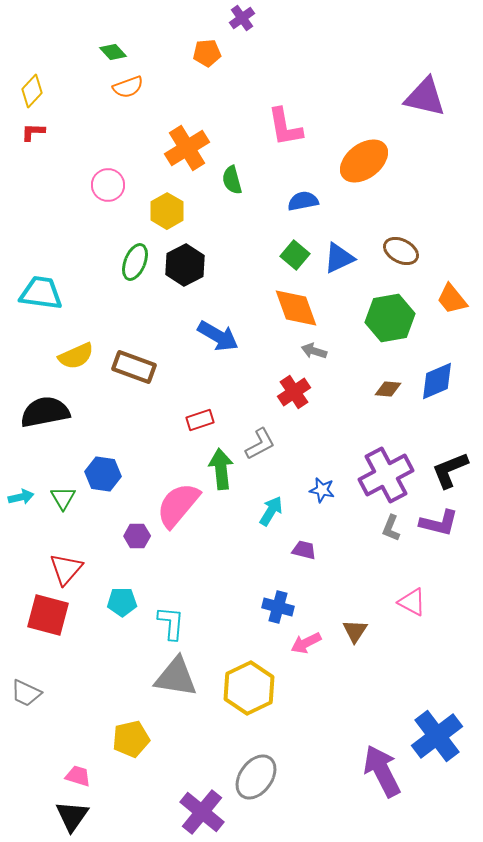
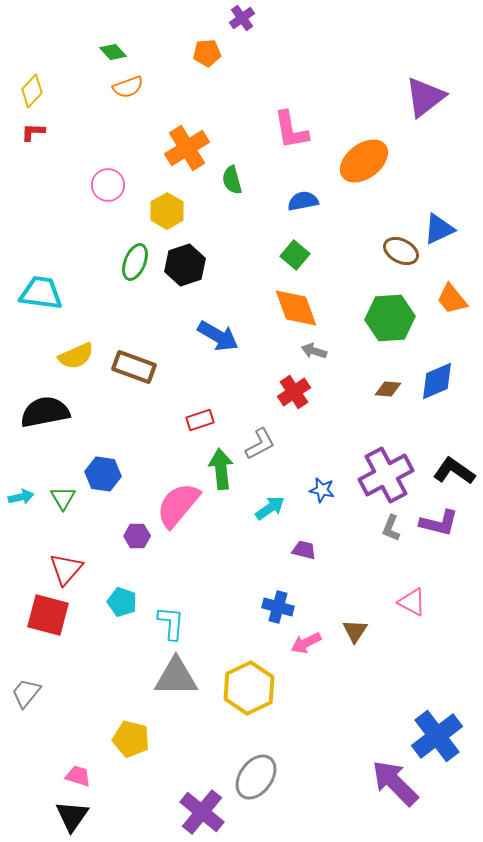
purple triangle at (425, 97): rotated 51 degrees counterclockwise
pink L-shape at (285, 127): moved 6 px right, 3 px down
blue triangle at (339, 258): moved 100 px right, 29 px up
black hexagon at (185, 265): rotated 9 degrees clockwise
green hexagon at (390, 318): rotated 6 degrees clockwise
black L-shape at (450, 470): moved 4 px right, 1 px down; rotated 57 degrees clockwise
cyan arrow at (271, 511): moved 1 px left, 3 px up; rotated 24 degrees clockwise
cyan pentagon at (122, 602): rotated 20 degrees clockwise
gray triangle at (176, 677): rotated 9 degrees counterclockwise
gray trapezoid at (26, 693): rotated 104 degrees clockwise
yellow pentagon at (131, 739): rotated 27 degrees clockwise
purple arrow at (382, 771): moved 13 px right, 12 px down; rotated 18 degrees counterclockwise
